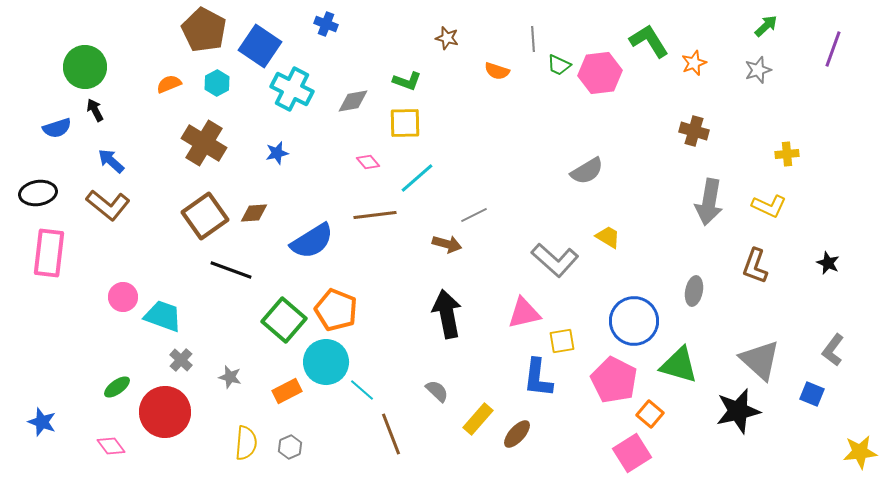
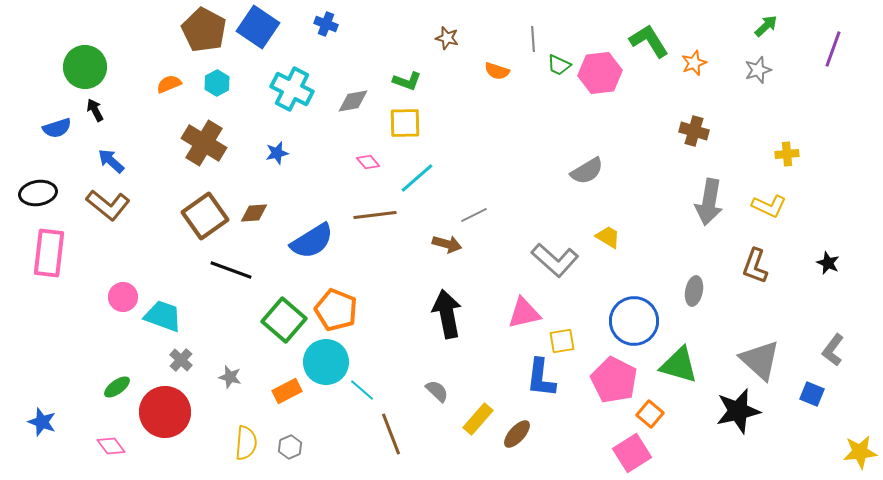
blue square at (260, 46): moved 2 px left, 19 px up
blue L-shape at (538, 378): moved 3 px right
